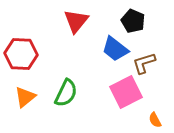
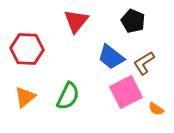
blue trapezoid: moved 4 px left, 8 px down
red hexagon: moved 6 px right, 5 px up
brown L-shape: rotated 15 degrees counterclockwise
green semicircle: moved 2 px right, 3 px down
orange semicircle: moved 1 px right, 11 px up; rotated 28 degrees counterclockwise
